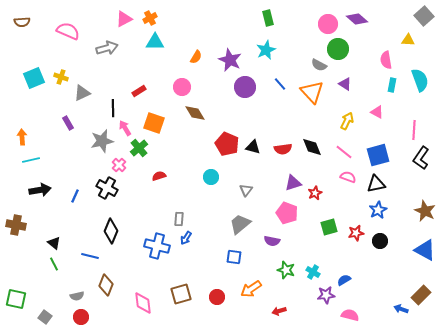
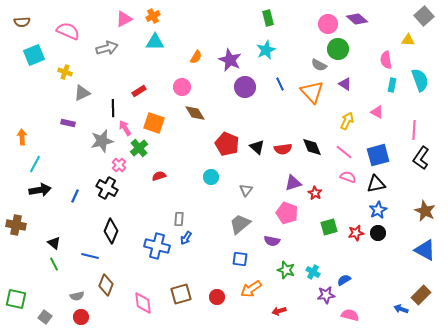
orange cross at (150, 18): moved 3 px right, 2 px up
yellow cross at (61, 77): moved 4 px right, 5 px up
cyan square at (34, 78): moved 23 px up
blue line at (280, 84): rotated 16 degrees clockwise
purple rectangle at (68, 123): rotated 48 degrees counterclockwise
black triangle at (253, 147): moved 4 px right; rotated 28 degrees clockwise
cyan line at (31, 160): moved 4 px right, 4 px down; rotated 48 degrees counterclockwise
red star at (315, 193): rotated 16 degrees counterclockwise
black circle at (380, 241): moved 2 px left, 8 px up
blue square at (234, 257): moved 6 px right, 2 px down
